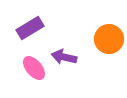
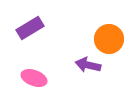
purple arrow: moved 24 px right, 8 px down
pink ellipse: moved 10 px down; rotated 30 degrees counterclockwise
